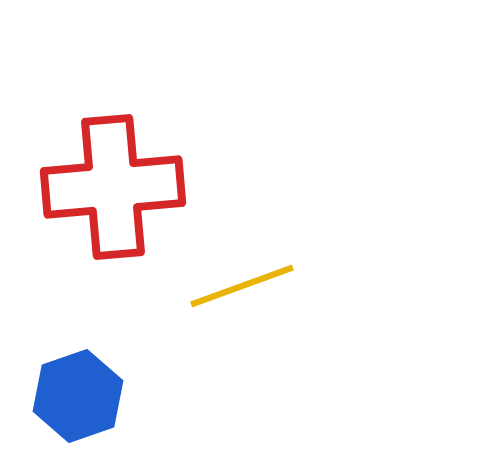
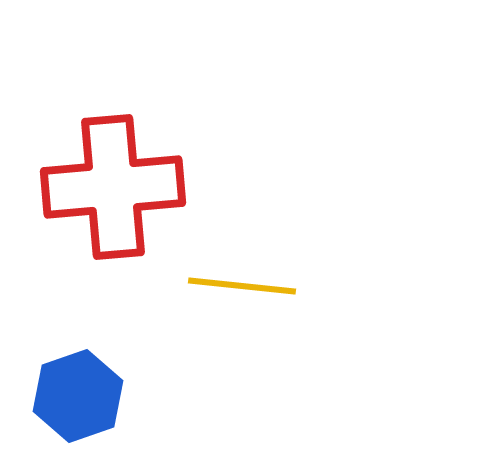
yellow line: rotated 26 degrees clockwise
